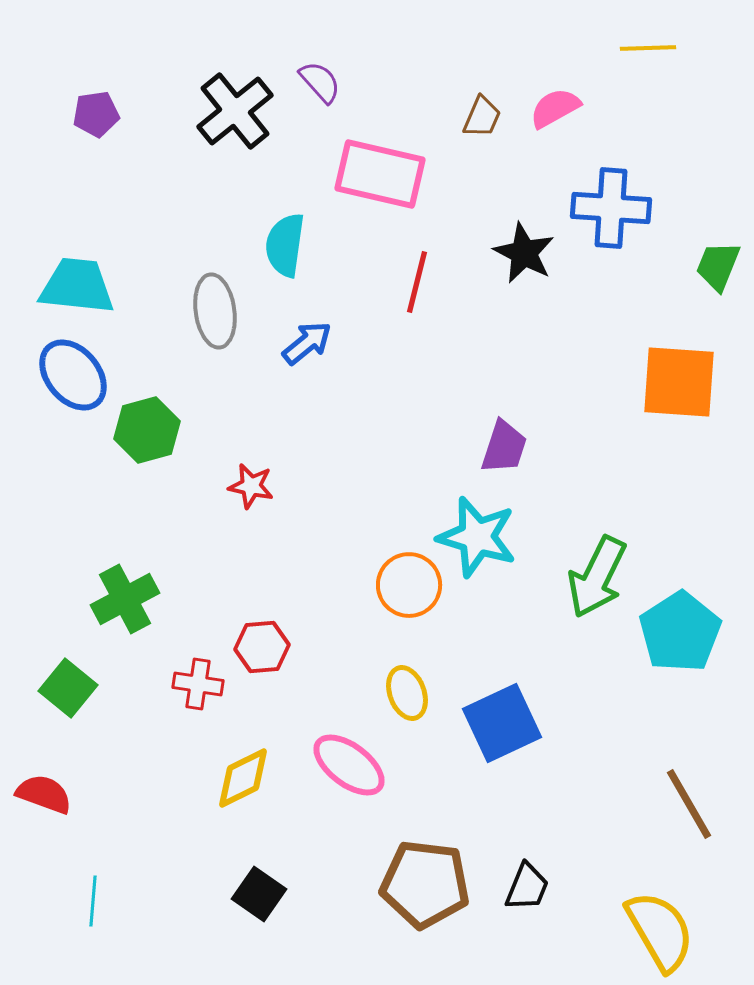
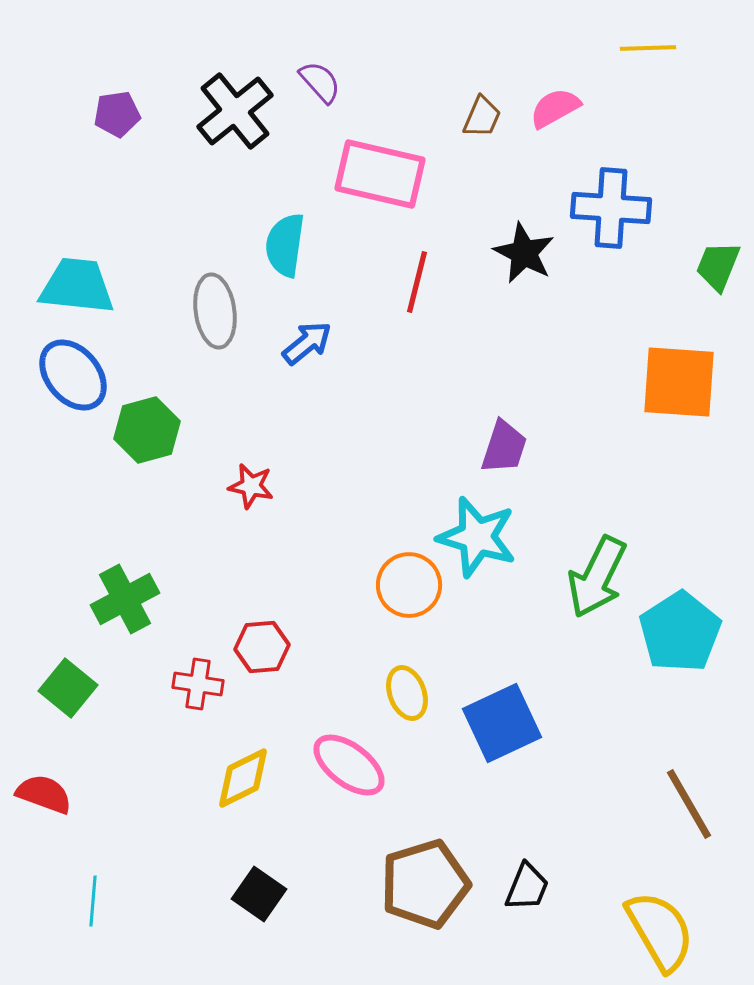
purple pentagon: moved 21 px right
brown pentagon: rotated 24 degrees counterclockwise
